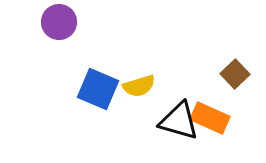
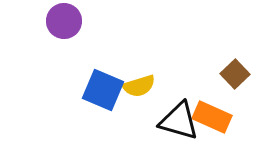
purple circle: moved 5 px right, 1 px up
blue square: moved 5 px right, 1 px down
orange rectangle: moved 2 px right, 1 px up
